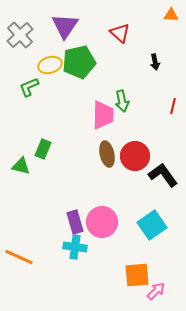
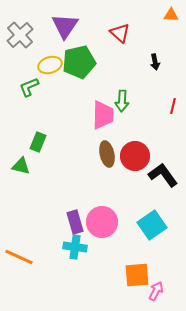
green arrow: rotated 15 degrees clockwise
green rectangle: moved 5 px left, 7 px up
pink arrow: rotated 18 degrees counterclockwise
